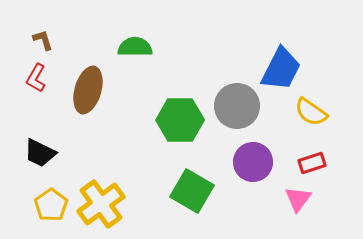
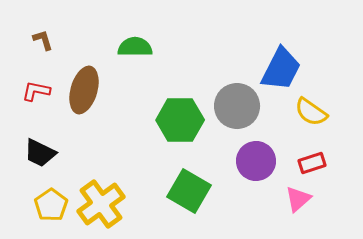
red L-shape: moved 13 px down; rotated 72 degrees clockwise
brown ellipse: moved 4 px left
purple circle: moved 3 px right, 1 px up
green square: moved 3 px left
pink triangle: rotated 12 degrees clockwise
